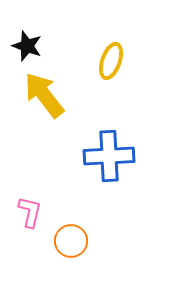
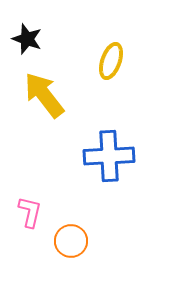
black star: moved 7 px up
